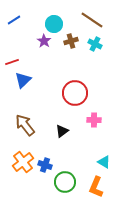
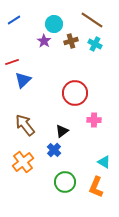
blue cross: moved 9 px right, 15 px up; rotated 24 degrees clockwise
